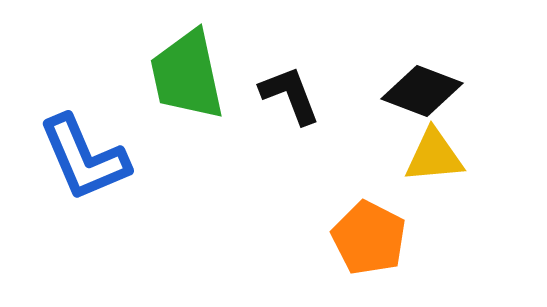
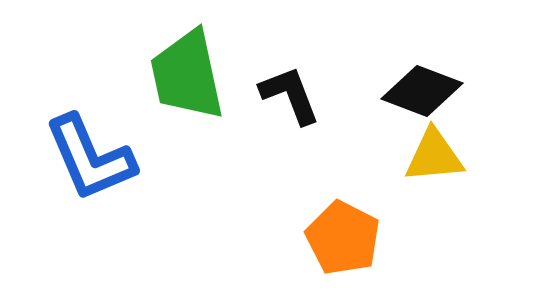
blue L-shape: moved 6 px right
orange pentagon: moved 26 px left
